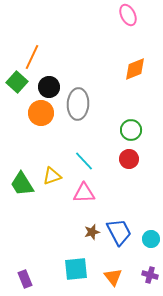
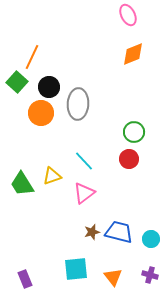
orange diamond: moved 2 px left, 15 px up
green circle: moved 3 px right, 2 px down
pink triangle: rotated 35 degrees counterclockwise
blue trapezoid: rotated 48 degrees counterclockwise
